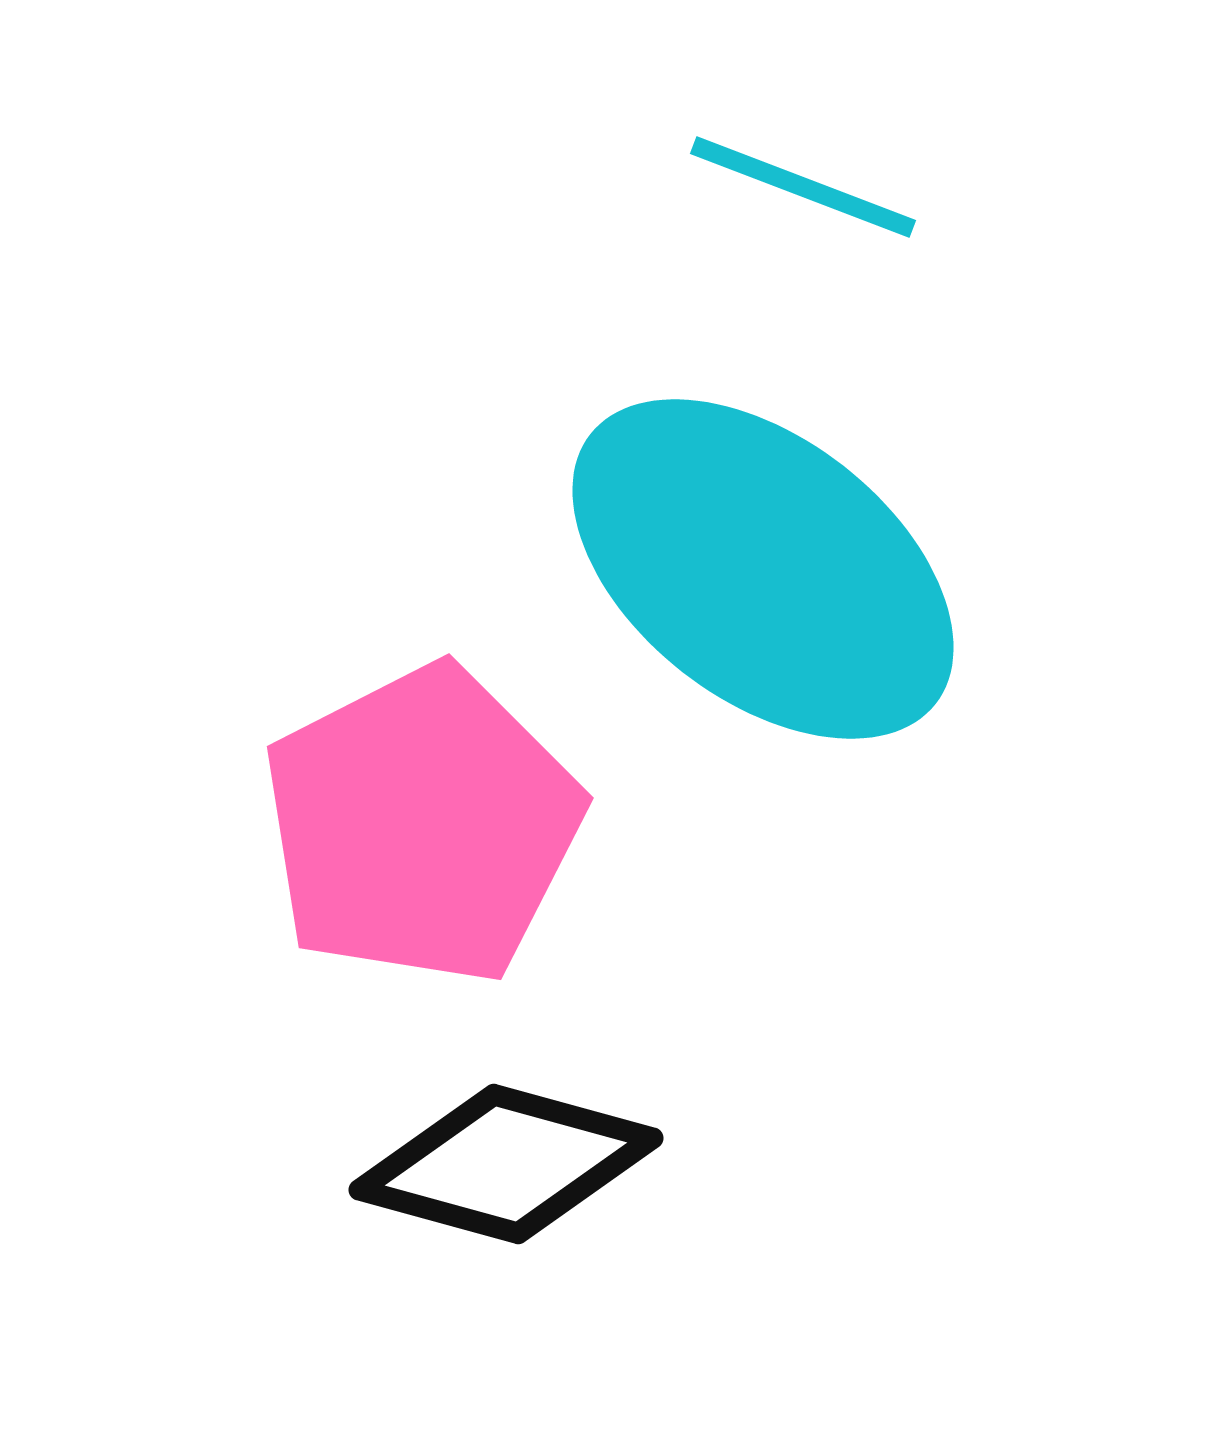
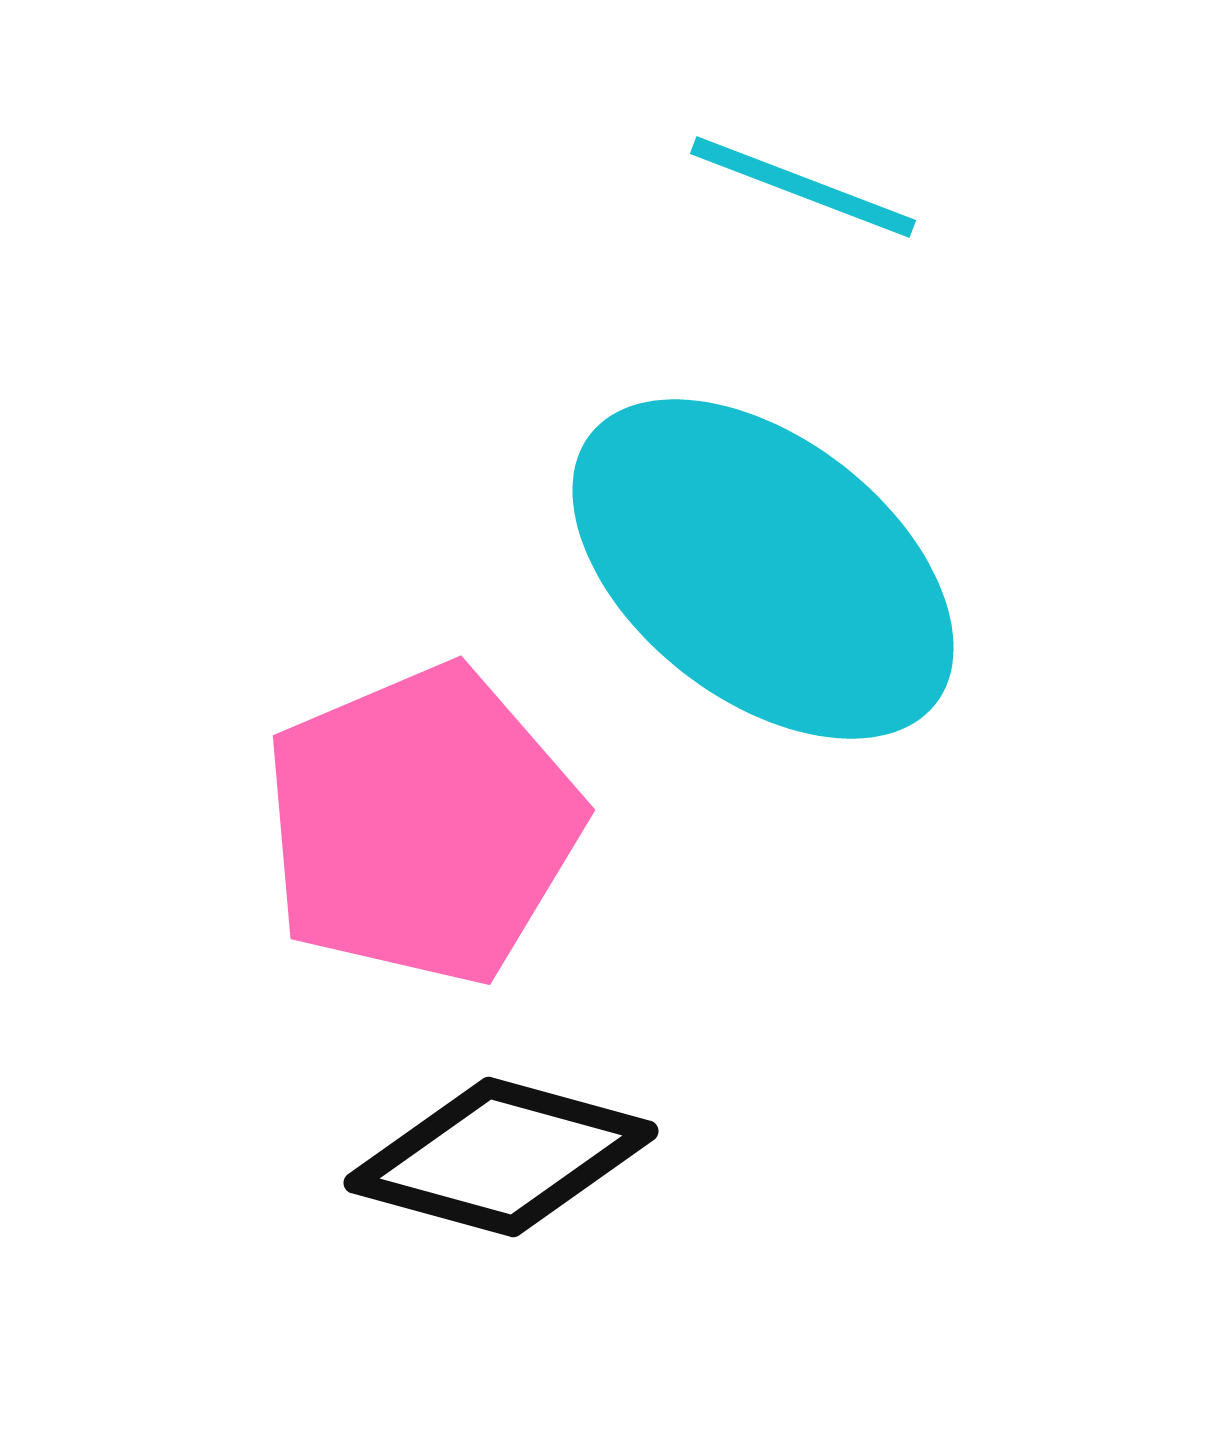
pink pentagon: rotated 4 degrees clockwise
black diamond: moved 5 px left, 7 px up
